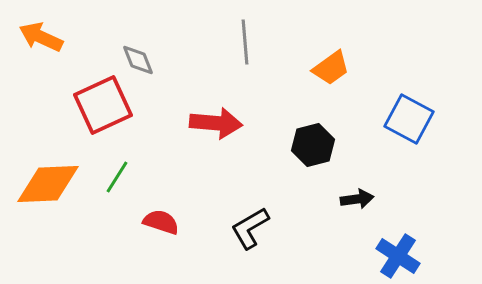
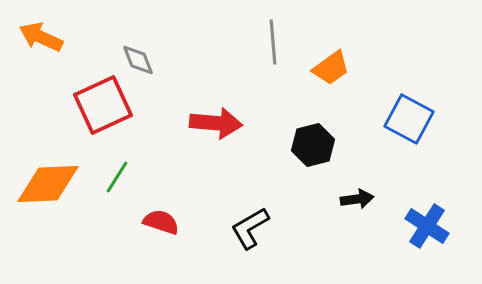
gray line: moved 28 px right
blue cross: moved 29 px right, 30 px up
